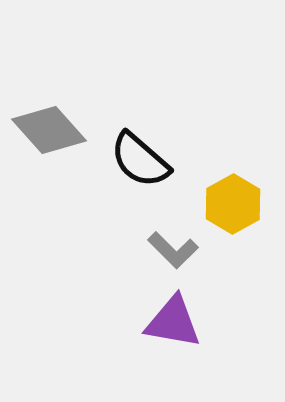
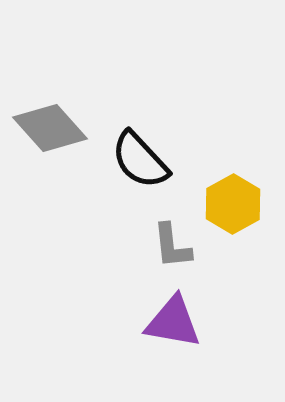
gray diamond: moved 1 px right, 2 px up
black semicircle: rotated 6 degrees clockwise
gray L-shape: moved 1 px left, 4 px up; rotated 39 degrees clockwise
